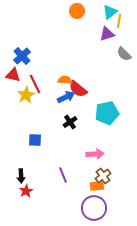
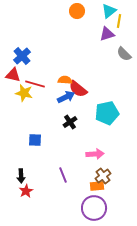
cyan triangle: moved 1 px left, 1 px up
red line: rotated 48 degrees counterclockwise
yellow star: moved 2 px left, 2 px up; rotated 30 degrees counterclockwise
